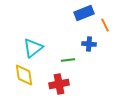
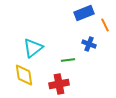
blue cross: rotated 16 degrees clockwise
